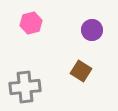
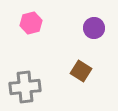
purple circle: moved 2 px right, 2 px up
